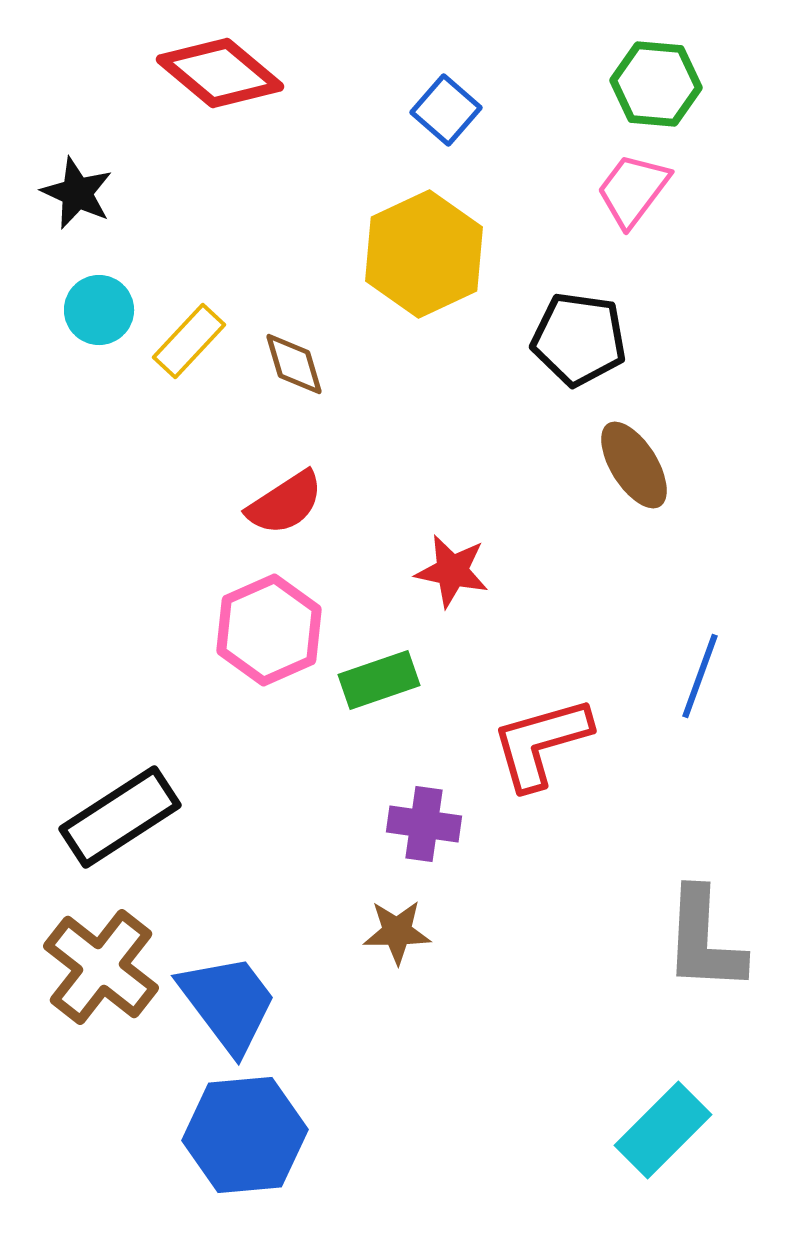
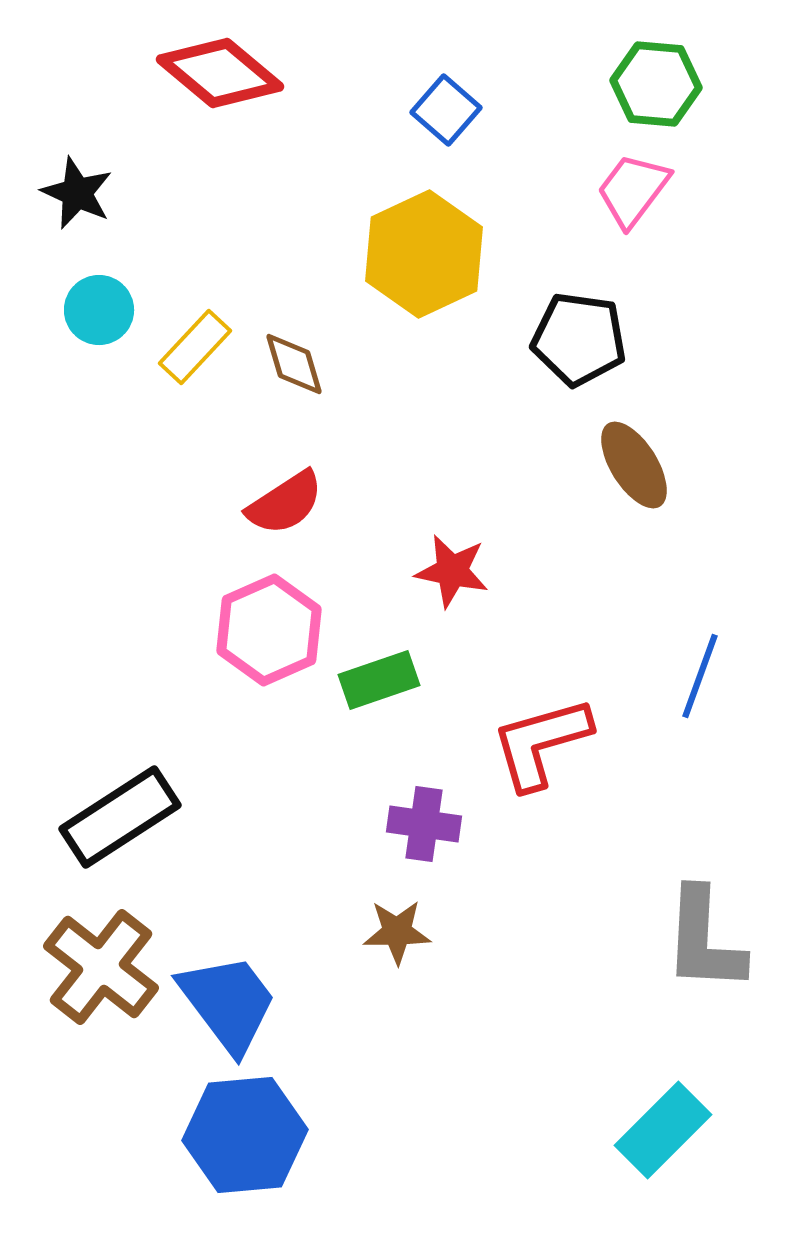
yellow rectangle: moved 6 px right, 6 px down
